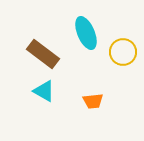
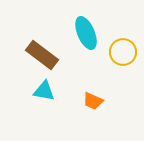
brown rectangle: moved 1 px left, 1 px down
cyan triangle: rotated 20 degrees counterclockwise
orange trapezoid: rotated 30 degrees clockwise
